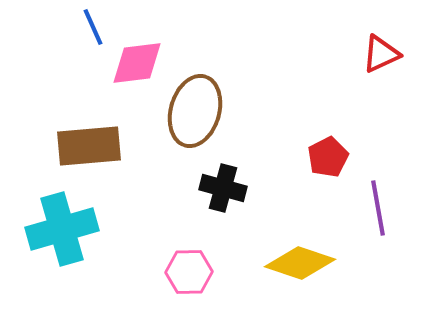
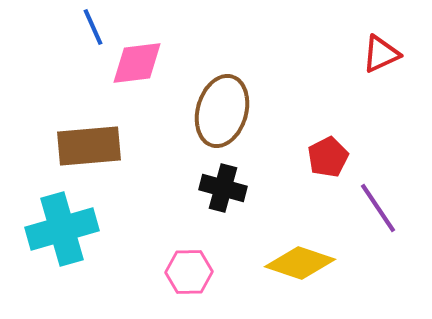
brown ellipse: moved 27 px right
purple line: rotated 24 degrees counterclockwise
